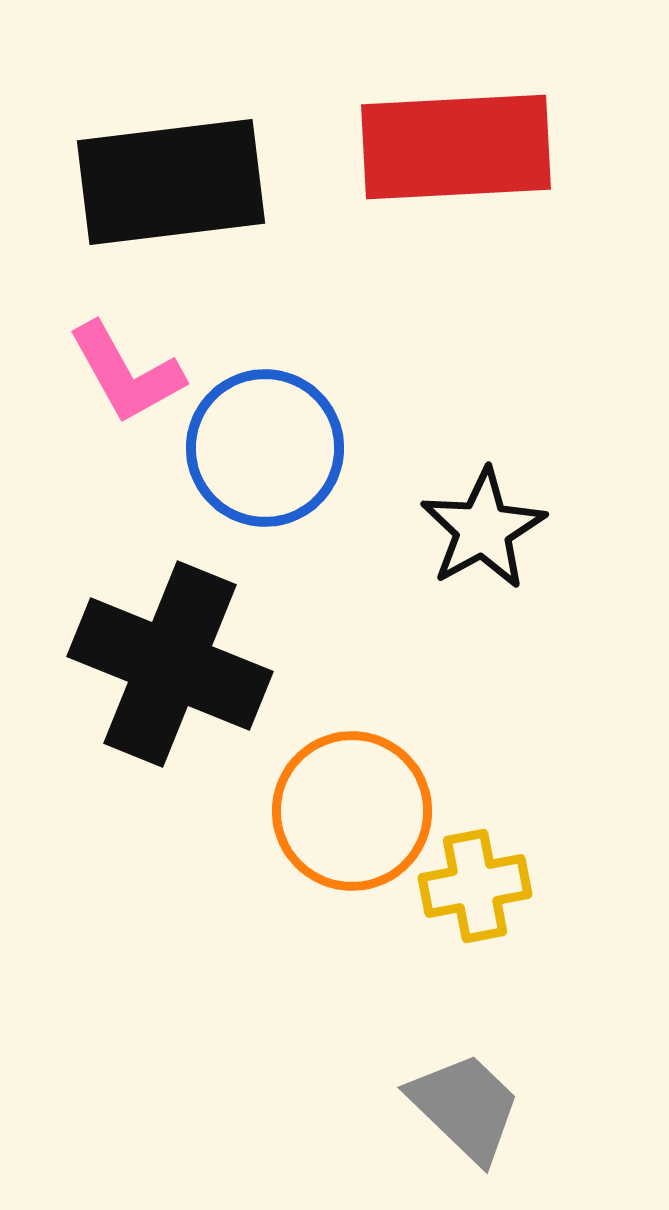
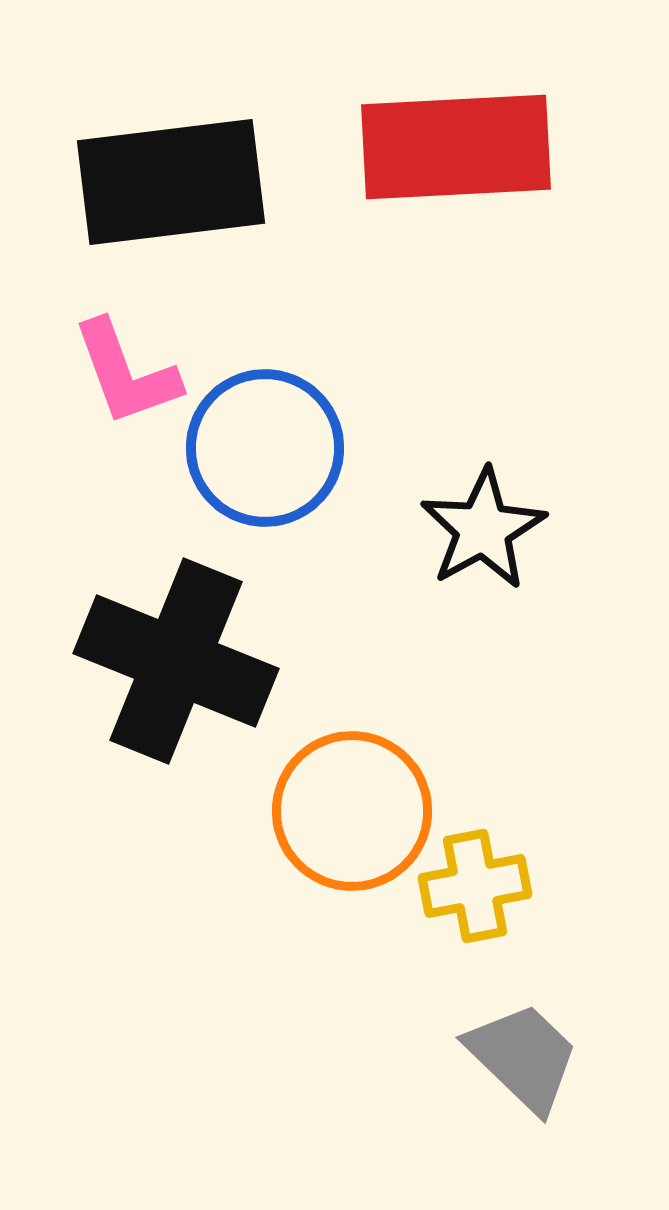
pink L-shape: rotated 9 degrees clockwise
black cross: moved 6 px right, 3 px up
gray trapezoid: moved 58 px right, 50 px up
